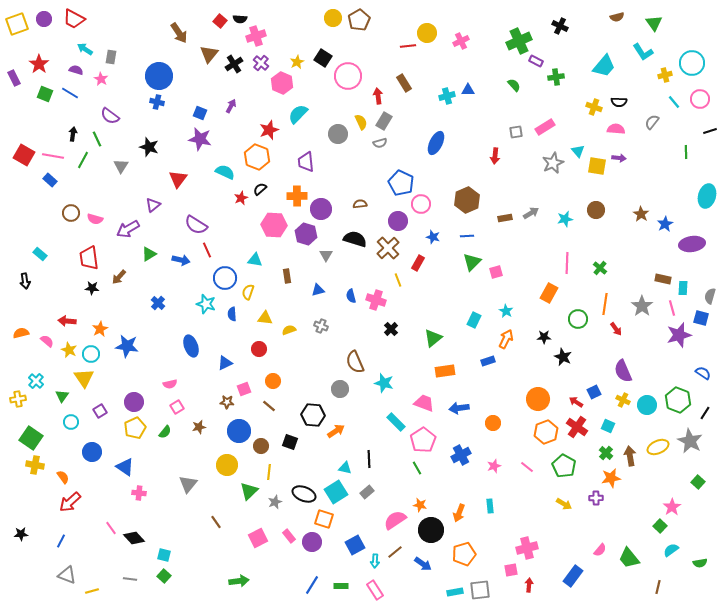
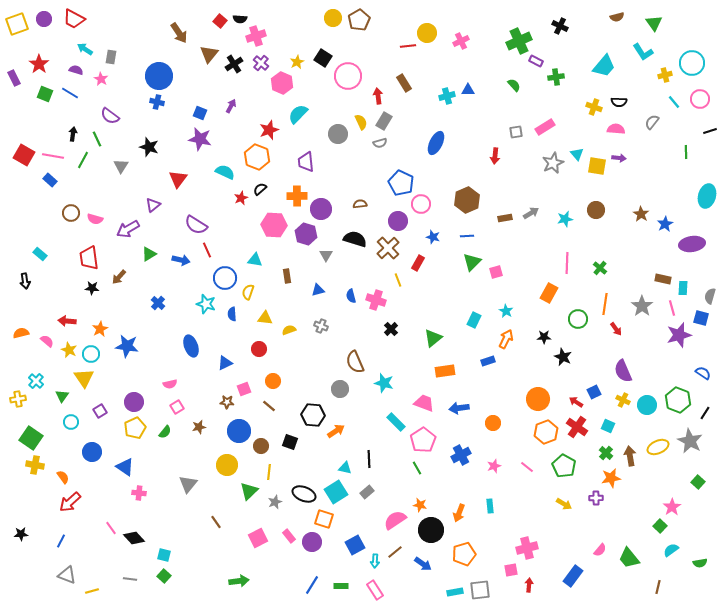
cyan triangle at (578, 151): moved 1 px left, 3 px down
